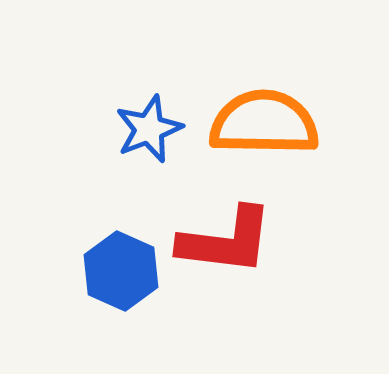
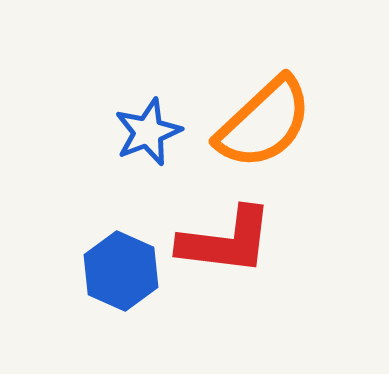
orange semicircle: rotated 136 degrees clockwise
blue star: moved 1 px left, 3 px down
